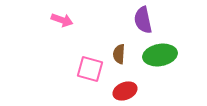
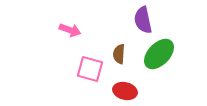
pink arrow: moved 8 px right, 10 px down
green ellipse: moved 1 px left, 1 px up; rotated 36 degrees counterclockwise
red ellipse: rotated 35 degrees clockwise
